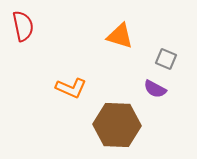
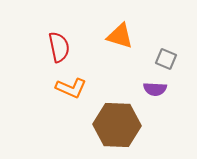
red semicircle: moved 36 px right, 21 px down
purple semicircle: rotated 25 degrees counterclockwise
